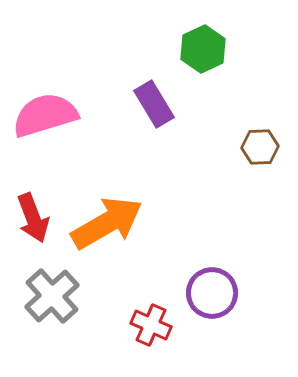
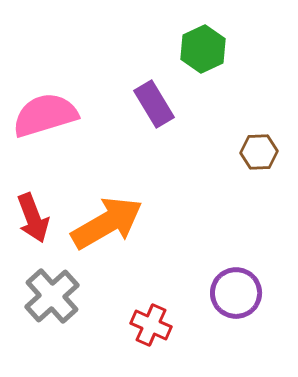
brown hexagon: moved 1 px left, 5 px down
purple circle: moved 24 px right
